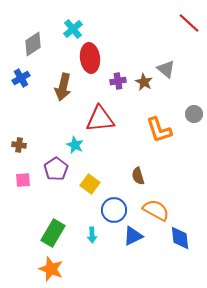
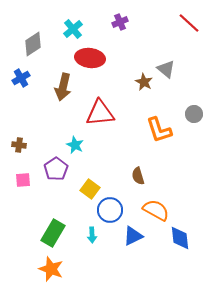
red ellipse: rotated 76 degrees counterclockwise
purple cross: moved 2 px right, 59 px up; rotated 14 degrees counterclockwise
red triangle: moved 6 px up
yellow square: moved 5 px down
blue circle: moved 4 px left
